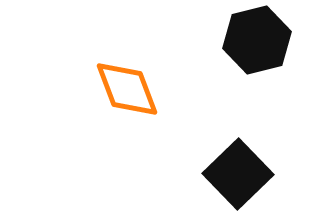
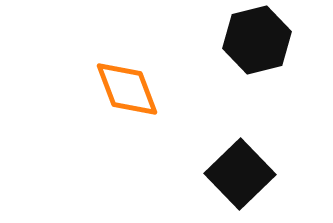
black square: moved 2 px right
